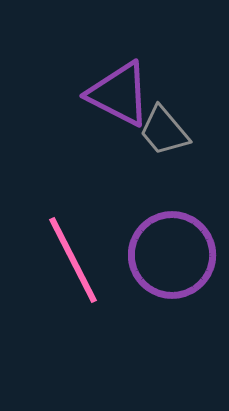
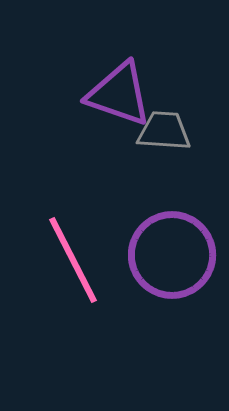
purple triangle: rotated 8 degrees counterclockwise
gray trapezoid: rotated 134 degrees clockwise
